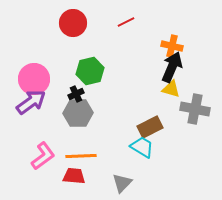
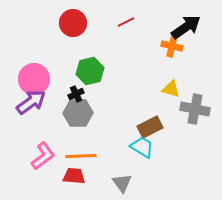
black arrow: moved 14 px right, 40 px up; rotated 32 degrees clockwise
gray triangle: rotated 20 degrees counterclockwise
